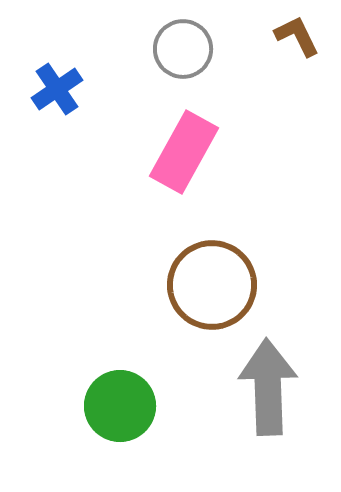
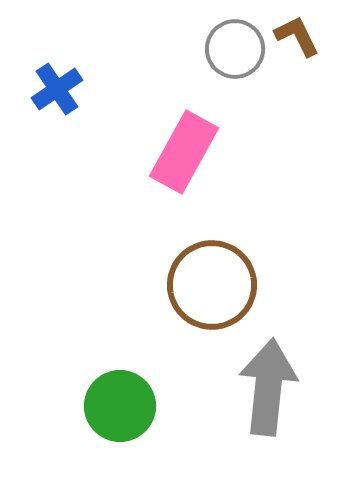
gray circle: moved 52 px right
gray arrow: rotated 8 degrees clockwise
